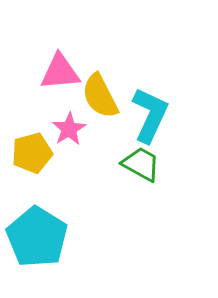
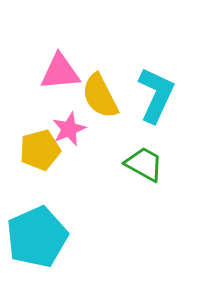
cyan L-shape: moved 6 px right, 20 px up
pink star: rotated 8 degrees clockwise
yellow pentagon: moved 8 px right, 3 px up
green trapezoid: moved 3 px right
cyan pentagon: rotated 16 degrees clockwise
